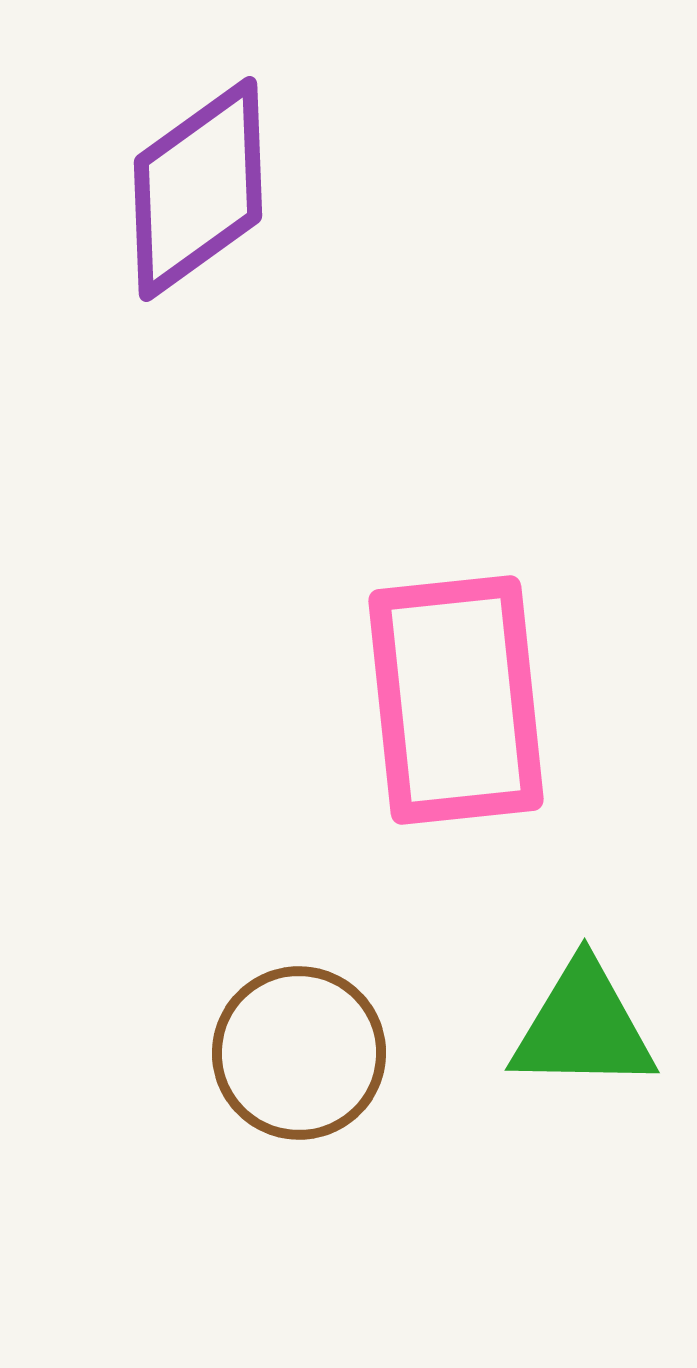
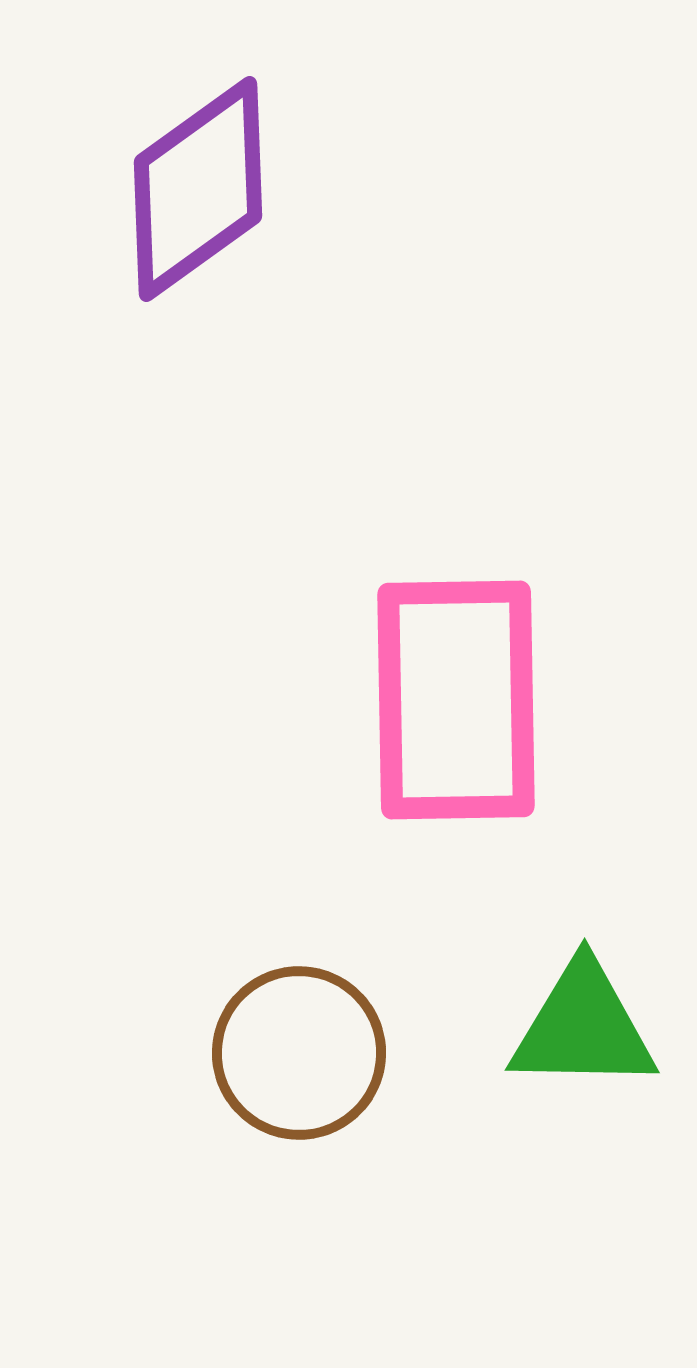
pink rectangle: rotated 5 degrees clockwise
